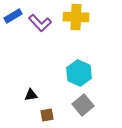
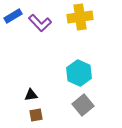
yellow cross: moved 4 px right; rotated 10 degrees counterclockwise
brown square: moved 11 px left
